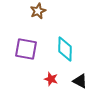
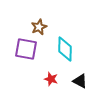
brown star: moved 1 px right, 16 px down
